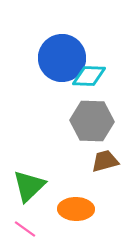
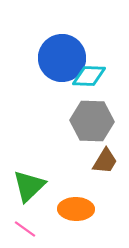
brown trapezoid: rotated 136 degrees clockwise
